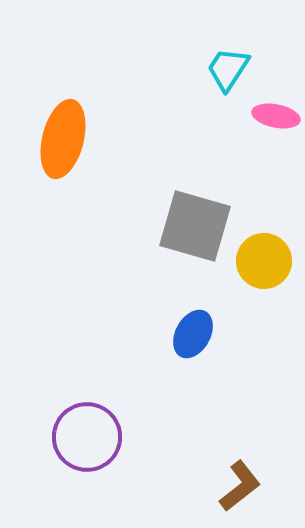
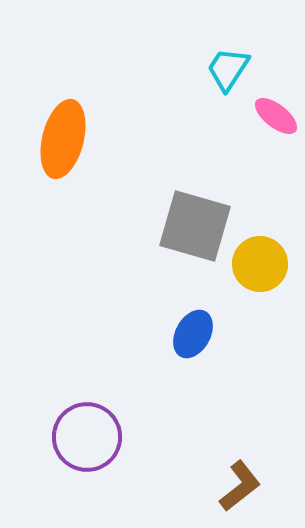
pink ellipse: rotated 27 degrees clockwise
yellow circle: moved 4 px left, 3 px down
